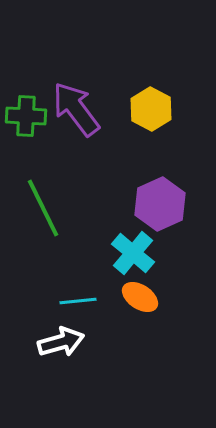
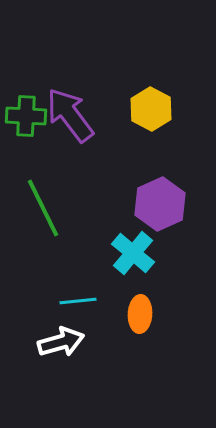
purple arrow: moved 6 px left, 6 px down
orange ellipse: moved 17 px down; rotated 60 degrees clockwise
